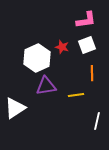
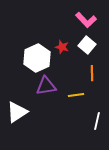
pink L-shape: rotated 55 degrees clockwise
white square: rotated 30 degrees counterclockwise
white triangle: moved 2 px right, 4 px down
